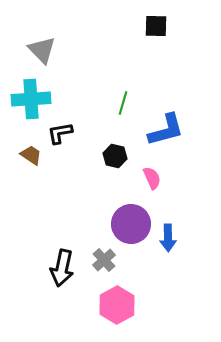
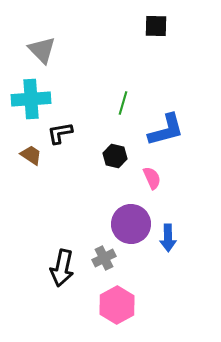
gray cross: moved 2 px up; rotated 15 degrees clockwise
